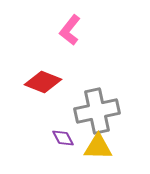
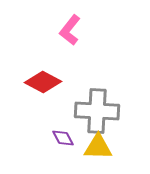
red diamond: rotated 6 degrees clockwise
gray cross: rotated 15 degrees clockwise
